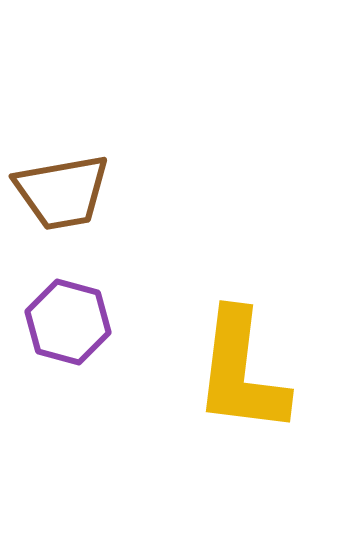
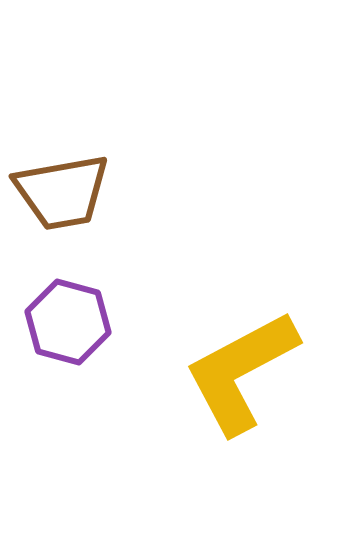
yellow L-shape: rotated 55 degrees clockwise
